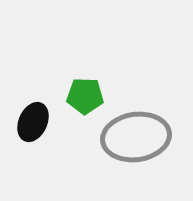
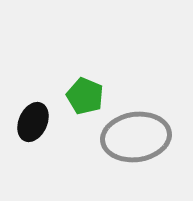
green pentagon: rotated 21 degrees clockwise
